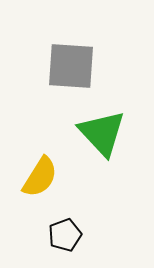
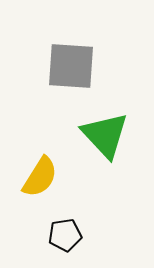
green triangle: moved 3 px right, 2 px down
black pentagon: rotated 12 degrees clockwise
